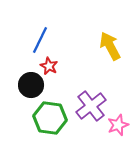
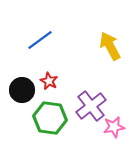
blue line: rotated 28 degrees clockwise
red star: moved 15 px down
black circle: moved 9 px left, 5 px down
pink star: moved 4 px left, 2 px down; rotated 10 degrees clockwise
